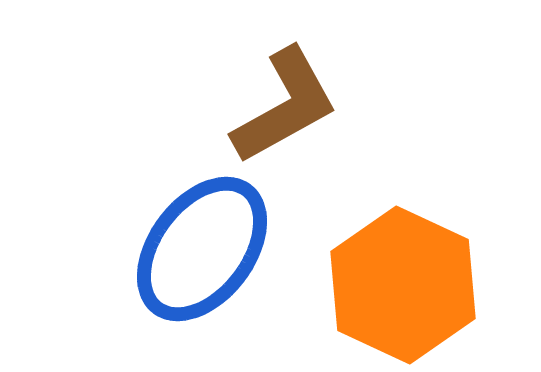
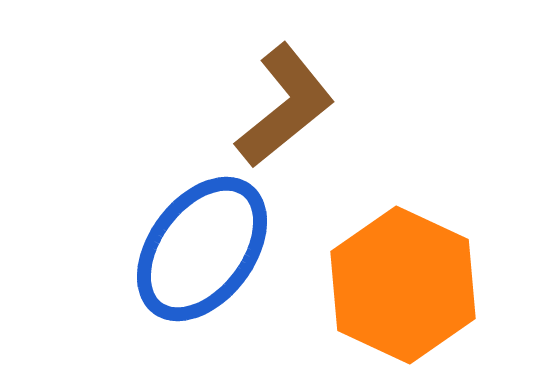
brown L-shape: rotated 10 degrees counterclockwise
